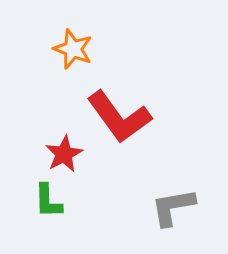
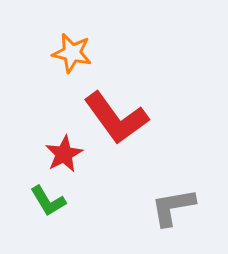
orange star: moved 1 px left, 4 px down; rotated 9 degrees counterclockwise
red L-shape: moved 3 px left, 1 px down
green L-shape: rotated 30 degrees counterclockwise
